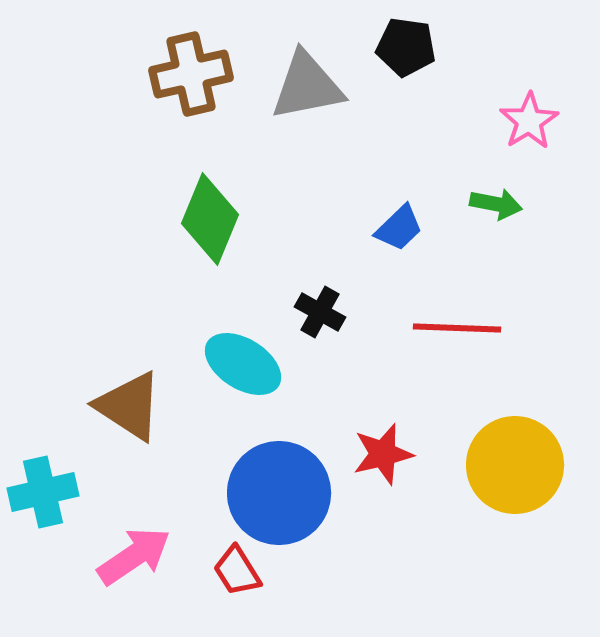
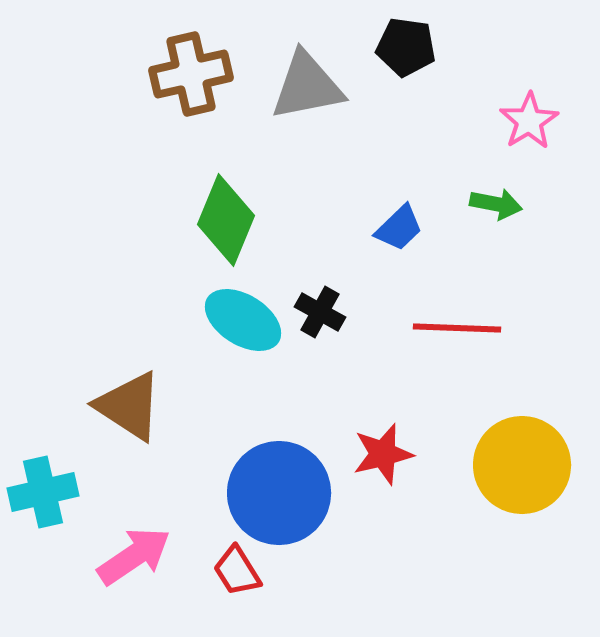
green diamond: moved 16 px right, 1 px down
cyan ellipse: moved 44 px up
yellow circle: moved 7 px right
